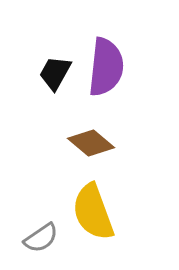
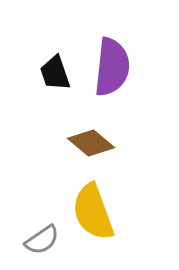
purple semicircle: moved 6 px right
black trapezoid: rotated 48 degrees counterclockwise
gray semicircle: moved 1 px right, 2 px down
